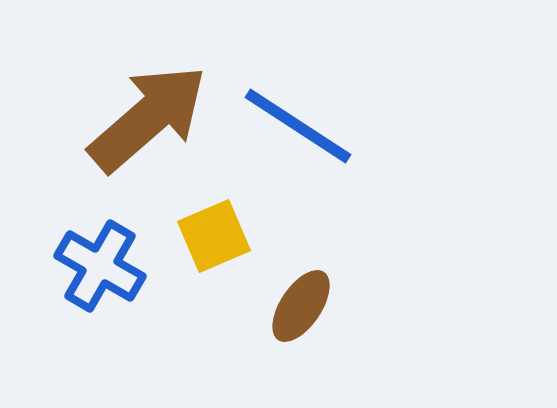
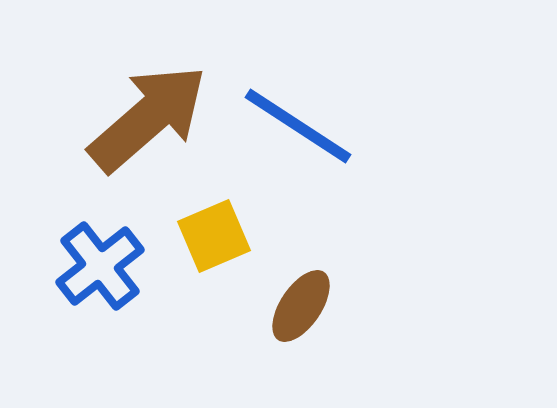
blue cross: rotated 22 degrees clockwise
